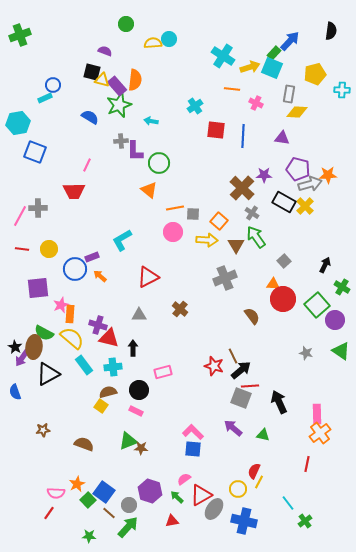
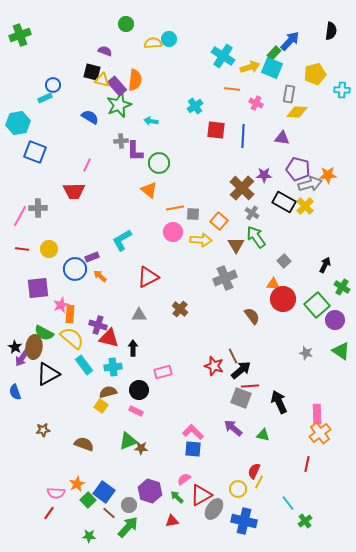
yellow arrow at (207, 240): moved 6 px left
